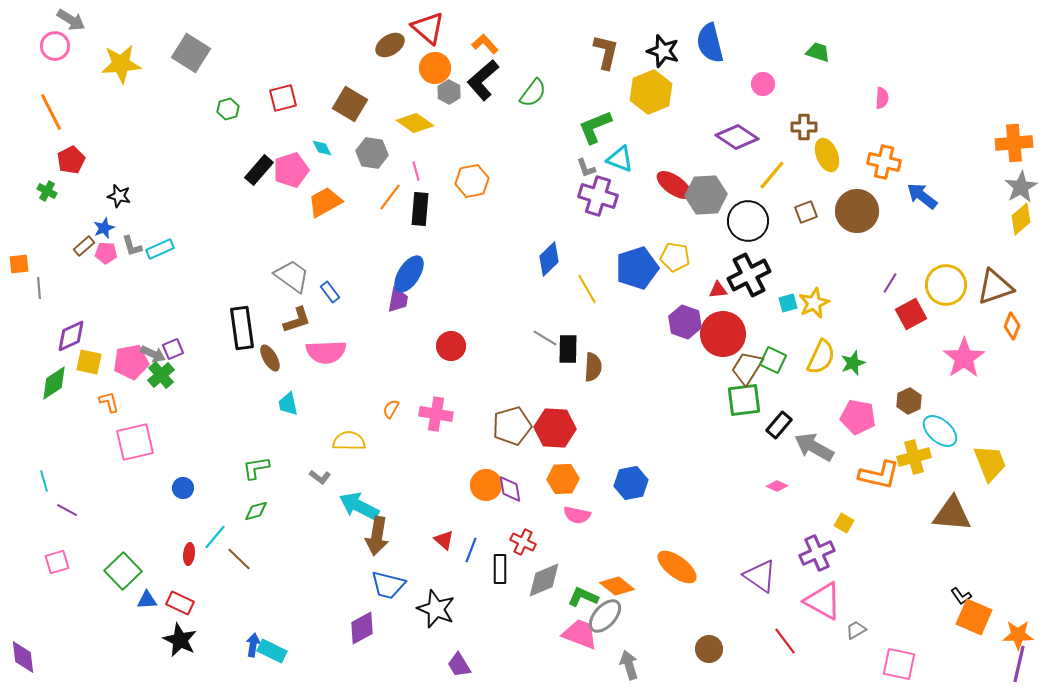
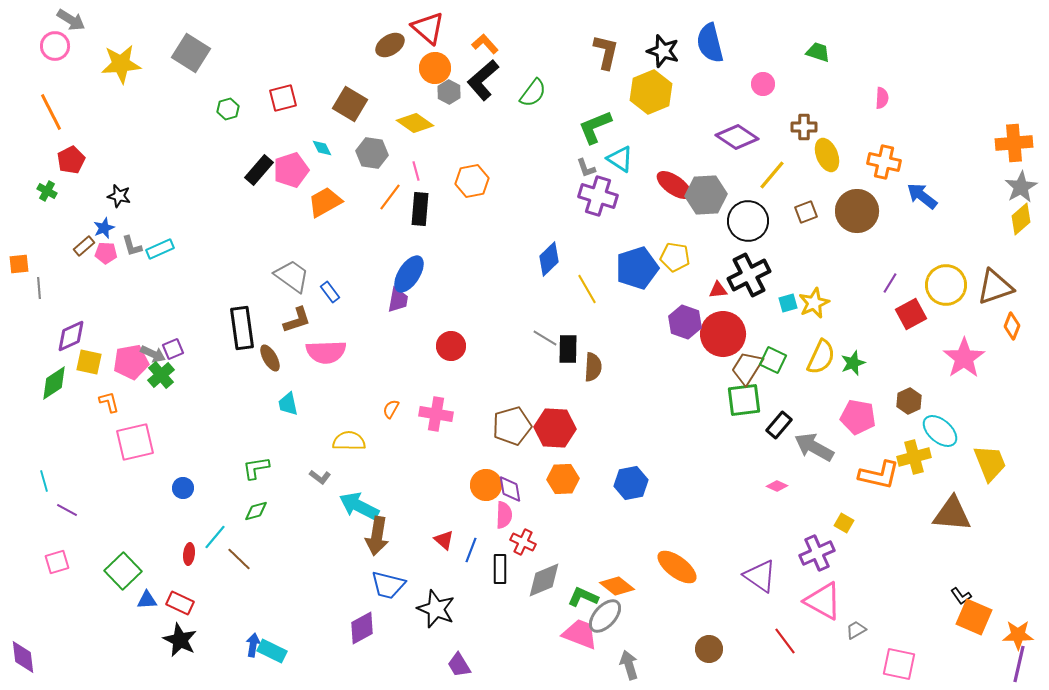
cyan triangle at (620, 159): rotated 12 degrees clockwise
pink semicircle at (577, 515): moved 73 px left; rotated 100 degrees counterclockwise
